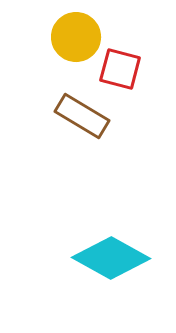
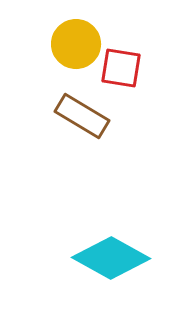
yellow circle: moved 7 px down
red square: moved 1 px right, 1 px up; rotated 6 degrees counterclockwise
